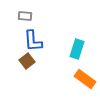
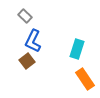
gray rectangle: rotated 40 degrees clockwise
blue L-shape: rotated 30 degrees clockwise
orange rectangle: rotated 20 degrees clockwise
